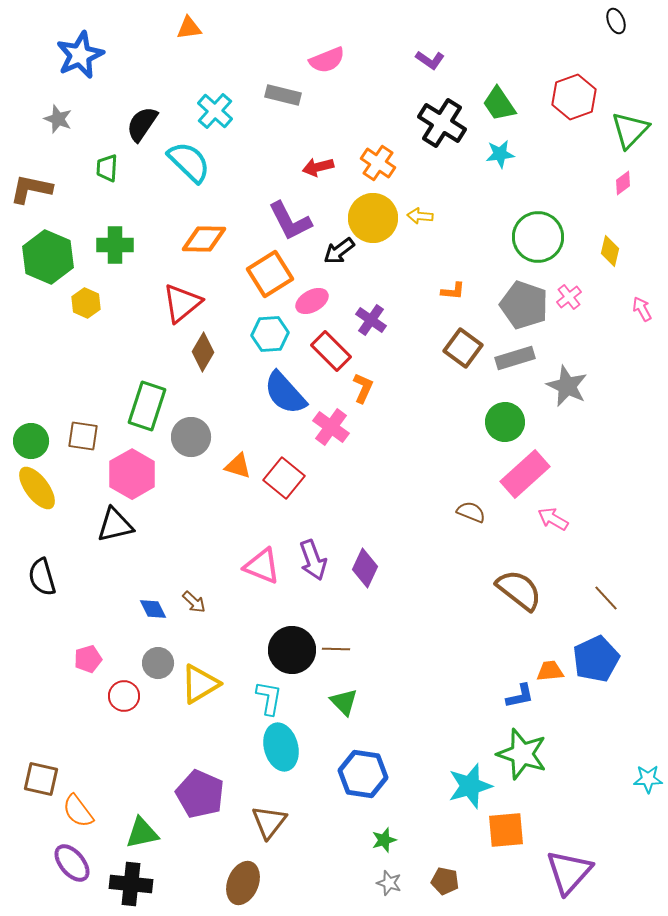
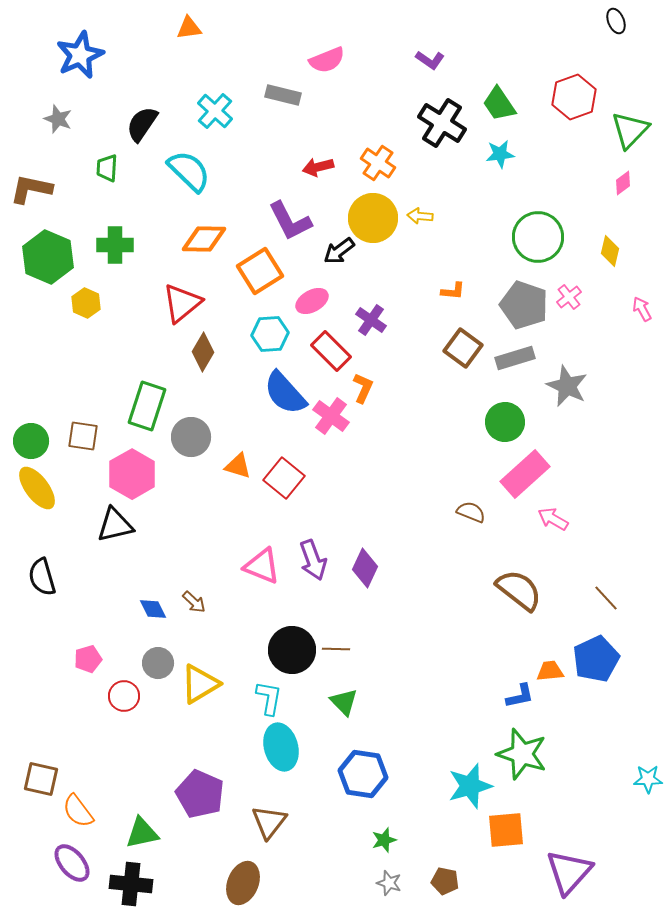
cyan semicircle at (189, 162): moved 9 px down
orange square at (270, 274): moved 10 px left, 3 px up
pink cross at (331, 427): moved 11 px up
